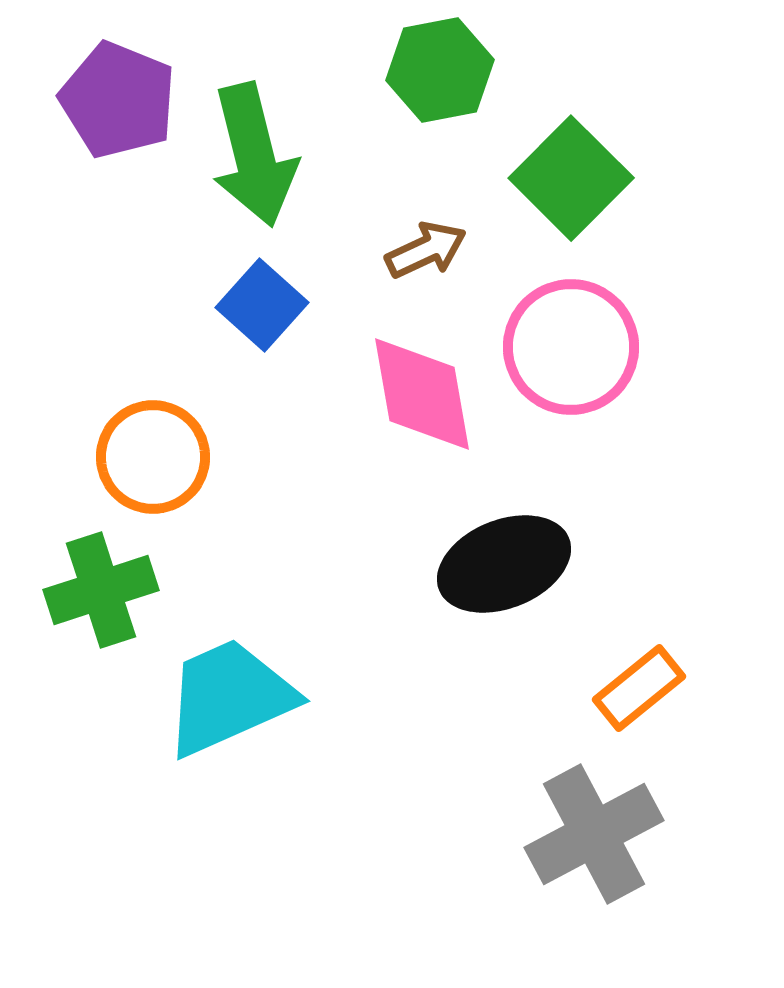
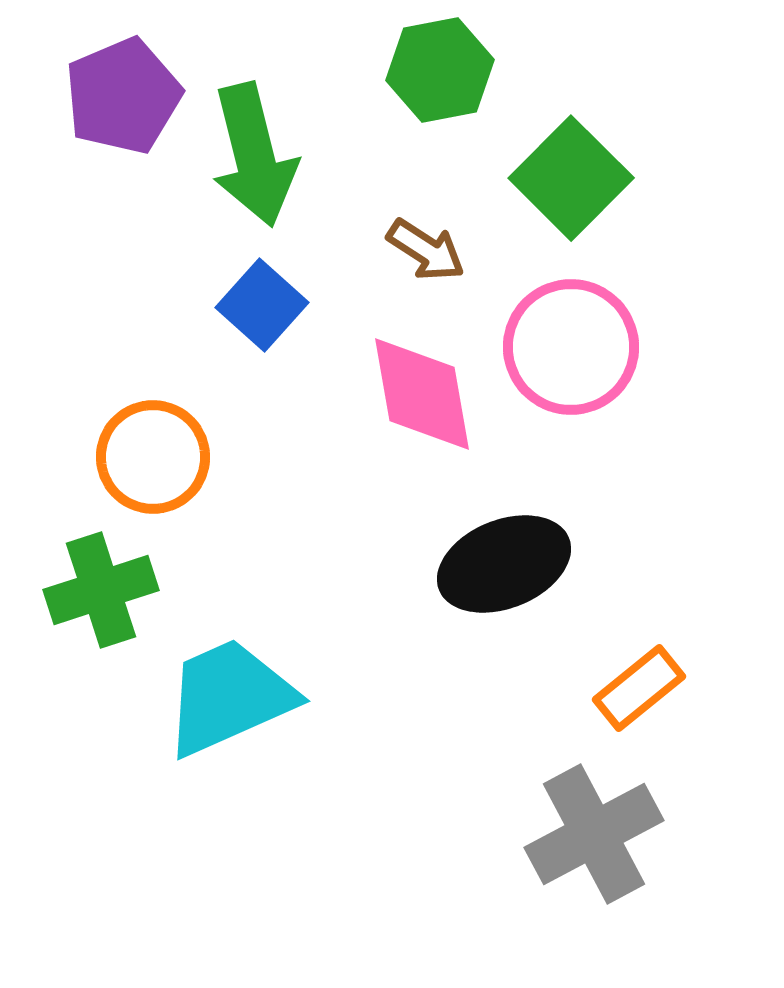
purple pentagon: moved 5 px right, 4 px up; rotated 27 degrees clockwise
brown arrow: rotated 58 degrees clockwise
